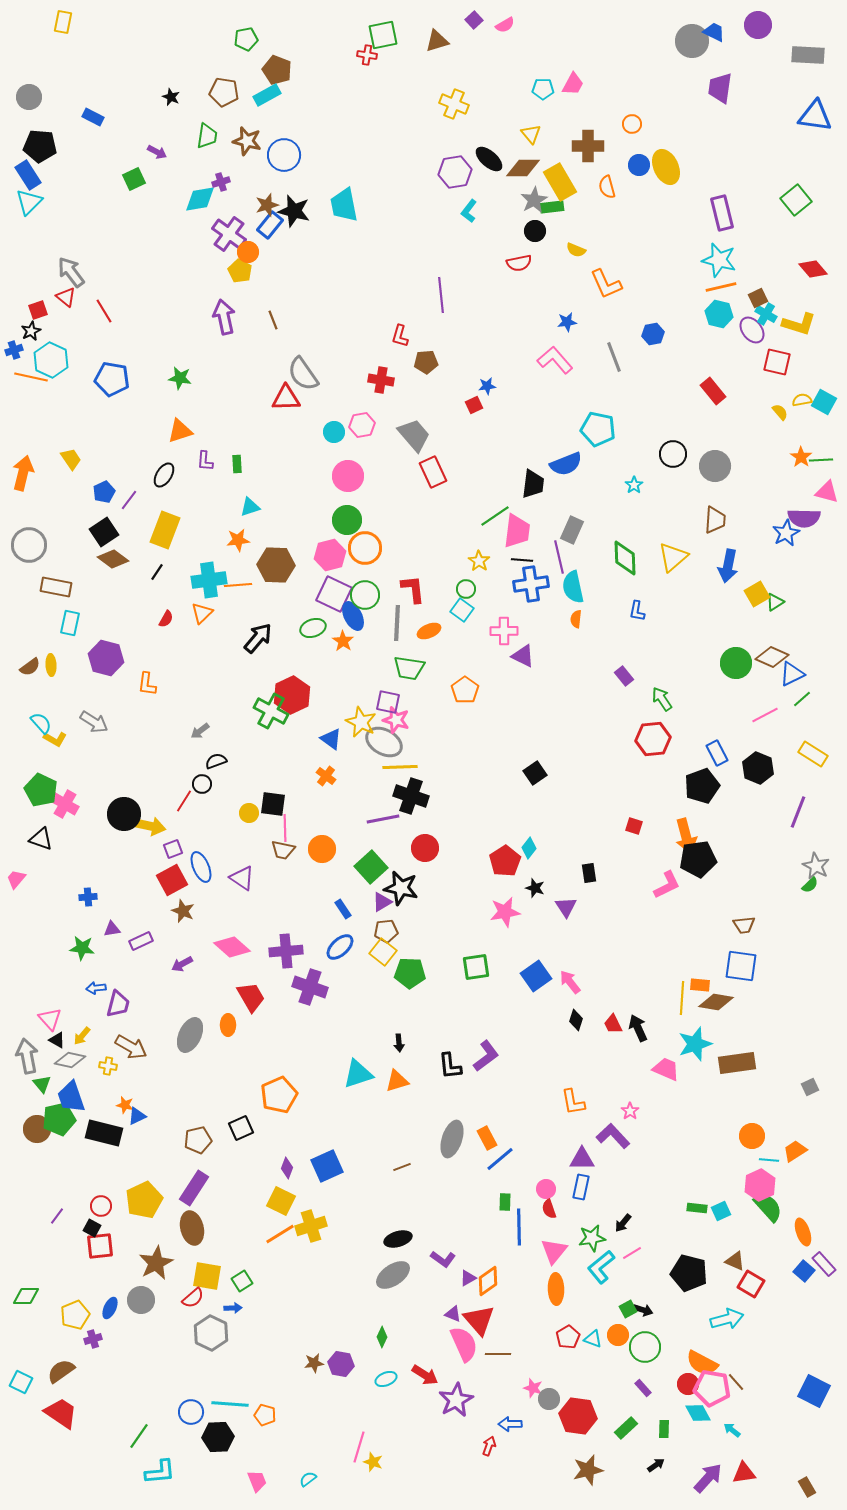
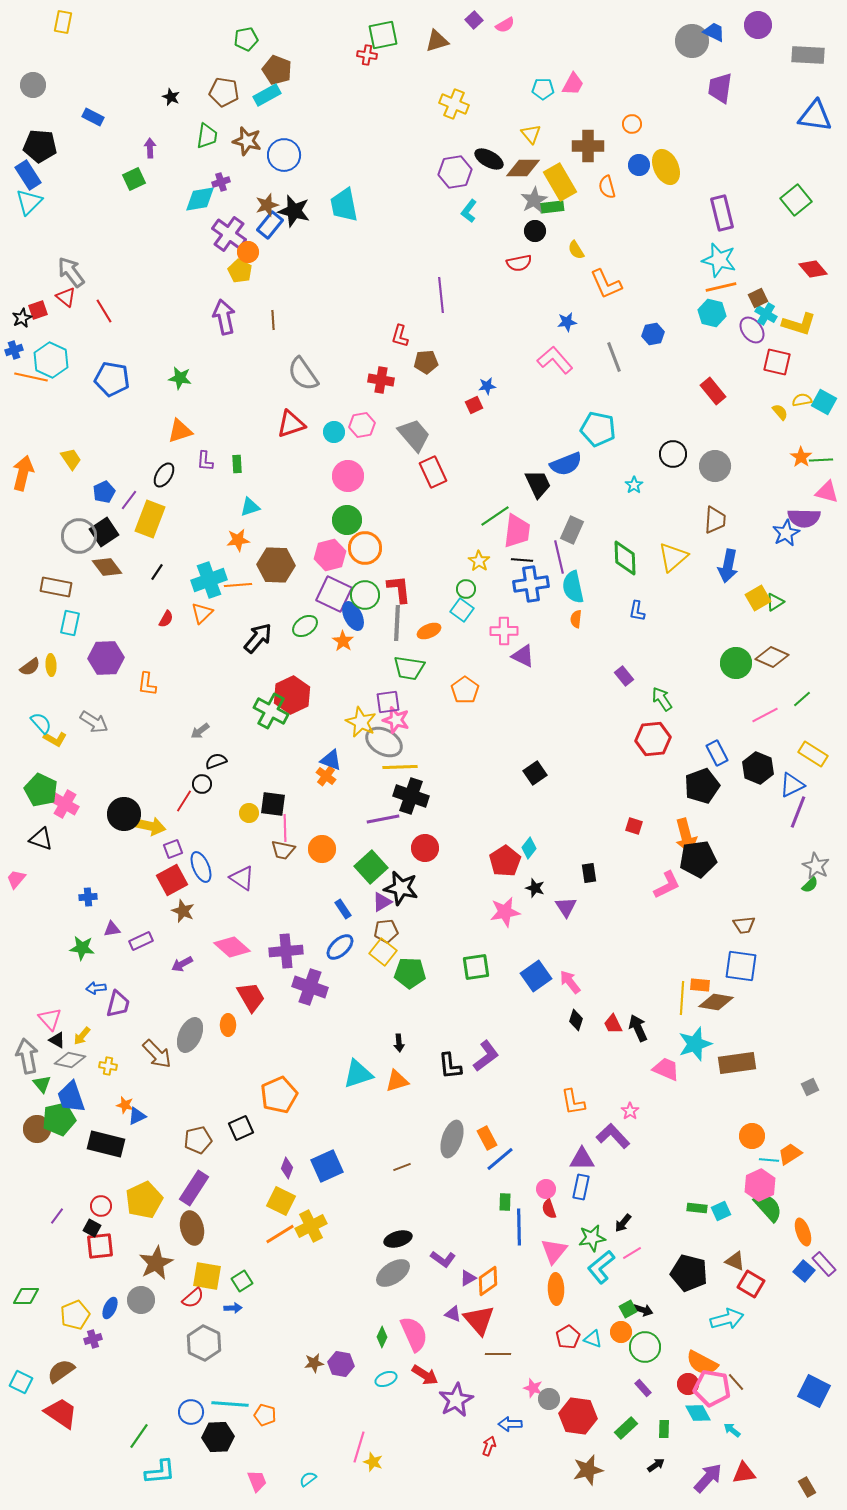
gray circle at (29, 97): moved 4 px right, 12 px up
purple arrow at (157, 152): moved 7 px left, 4 px up; rotated 120 degrees counterclockwise
black ellipse at (489, 159): rotated 12 degrees counterclockwise
yellow semicircle at (576, 250): rotated 36 degrees clockwise
cyan hexagon at (719, 314): moved 7 px left, 1 px up
brown line at (273, 320): rotated 18 degrees clockwise
black star at (31, 331): moved 9 px left, 13 px up
red triangle at (286, 398): moved 5 px right, 26 px down; rotated 16 degrees counterclockwise
black trapezoid at (533, 484): moved 5 px right; rotated 32 degrees counterclockwise
yellow rectangle at (165, 530): moved 15 px left, 11 px up
gray circle at (29, 545): moved 50 px right, 9 px up
brown diamond at (113, 559): moved 6 px left, 8 px down; rotated 16 degrees clockwise
cyan cross at (209, 580): rotated 12 degrees counterclockwise
red L-shape at (413, 589): moved 14 px left
yellow square at (757, 594): moved 1 px right, 4 px down
green ellipse at (313, 628): moved 8 px left, 2 px up; rotated 15 degrees counterclockwise
purple hexagon at (106, 658): rotated 16 degrees counterclockwise
blue triangle at (792, 674): moved 111 px down
purple square at (388, 702): rotated 20 degrees counterclockwise
blue triangle at (331, 739): moved 21 px down; rotated 15 degrees counterclockwise
brown arrow at (131, 1047): moved 26 px right, 7 px down; rotated 16 degrees clockwise
black rectangle at (104, 1133): moved 2 px right, 11 px down
orange trapezoid at (795, 1151): moved 5 px left, 3 px down
yellow cross at (311, 1226): rotated 8 degrees counterclockwise
gray ellipse at (393, 1275): moved 2 px up
gray hexagon at (211, 1333): moved 7 px left, 10 px down
orange circle at (618, 1335): moved 3 px right, 3 px up
pink semicircle at (464, 1344): moved 50 px left, 10 px up
